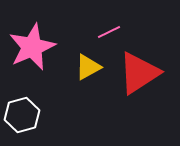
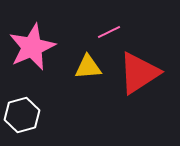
yellow triangle: rotated 24 degrees clockwise
